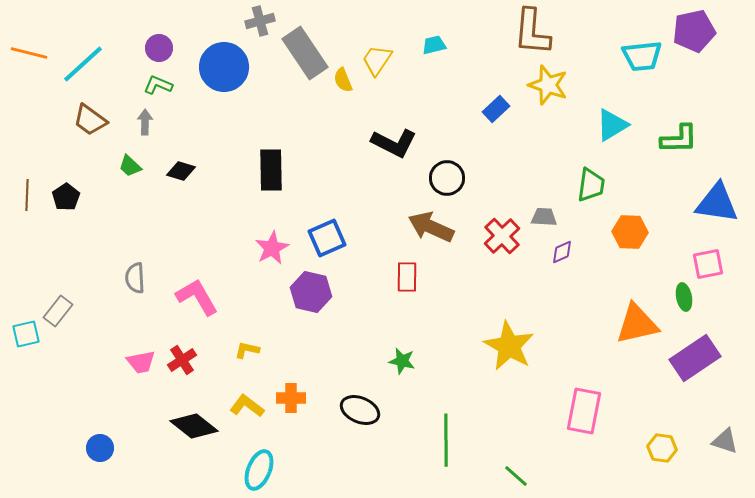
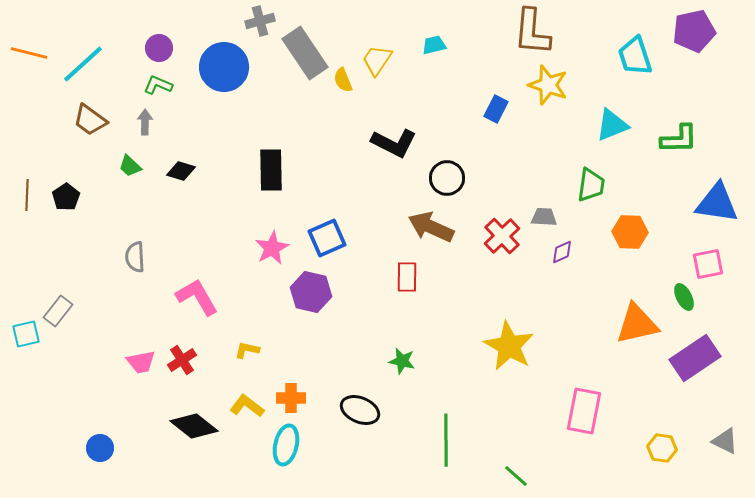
cyan trapezoid at (642, 56): moved 7 px left; rotated 78 degrees clockwise
blue rectangle at (496, 109): rotated 20 degrees counterclockwise
cyan triangle at (612, 125): rotated 9 degrees clockwise
gray semicircle at (135, 278): moved 21 px up
green ellipse at (684, 297): rotated 16 degrees counterclockwise
gray triangle at (725, 441): rotated 8 degrees clockwise
cyan ellipse at (259, 470): moved 27 px right, 25 px up; rotated 9 degrees counterclockwise
